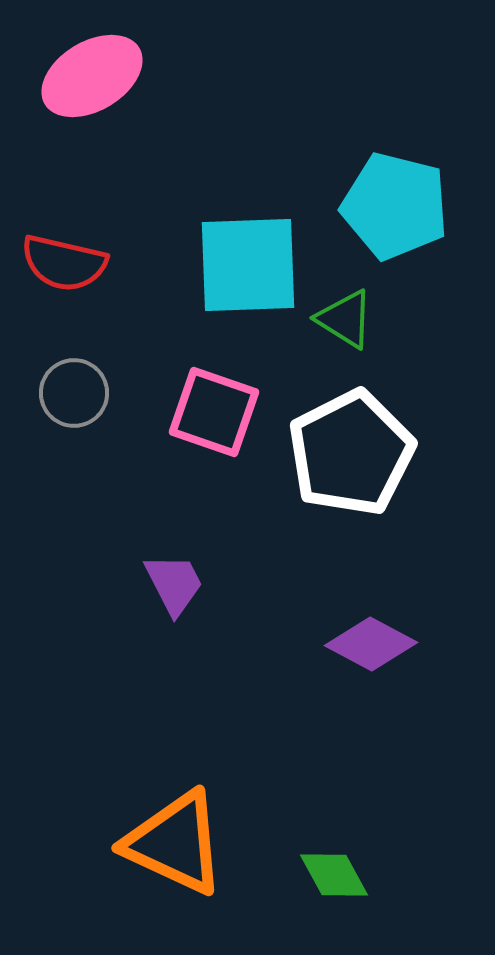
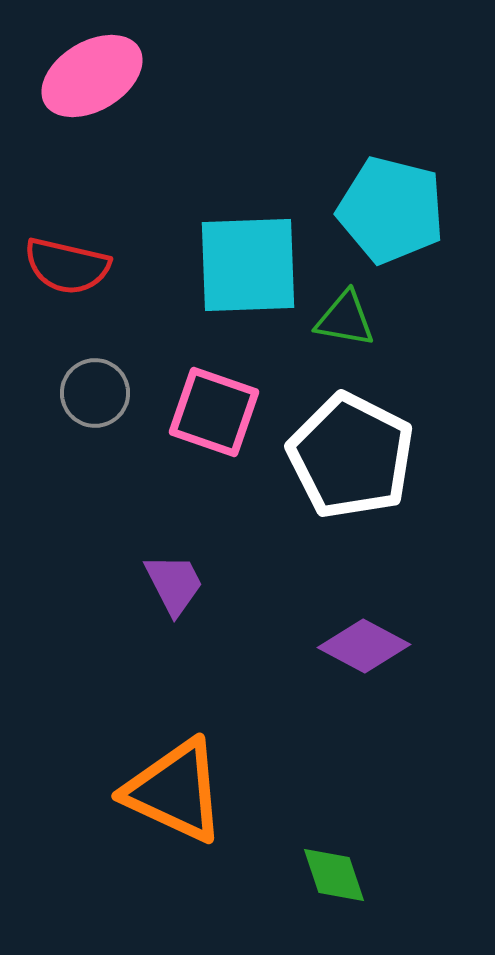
cyan pentagon: moved 4 px left, 4 px down
red semicircle: moved 3 px right, 3 px down
green triangle: rotated 22 degrees counterclockwise
gray circle: moved 21 px right
white pentagon: moved 3 px down; rotated 18 degrees counterclockwise
purple diamond: moved 7 px left, 2 px down
orange triangle: moved 52 px up
green diamond: rotated 10 degrees clockwise
